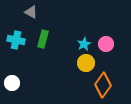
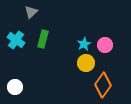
gray triangle: rotated 48 degrees clockwise
cyan cross: rotated 24 degrees clockwise
pink circle: moved 1 px left, 1 px down
white circle: moved 3 px right, 4 px down
